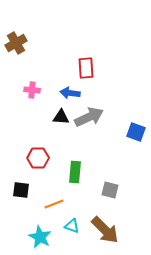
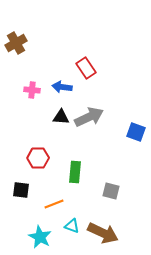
red rectangle: rotated 30 degrees counterclockwise
blue arrow: moved 8 px left, 6 px up
gray square: moved 1 px right, 1 px down
brown arrow: moved 2 px left, 3 px down; rotated 20 degrees counterclockwise
